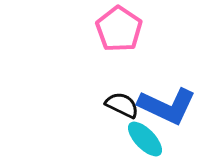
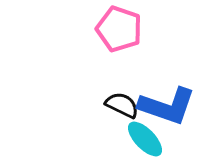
pink pentagon: rotated 15 degrees counterclockwise
blue L-shape: rotated 6 degrees counterclockwise
